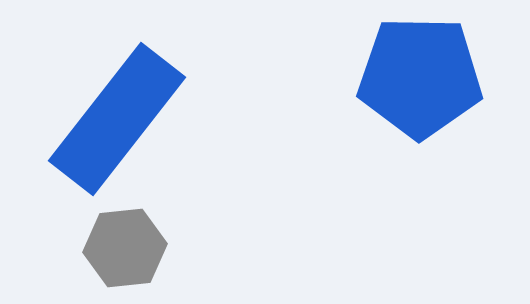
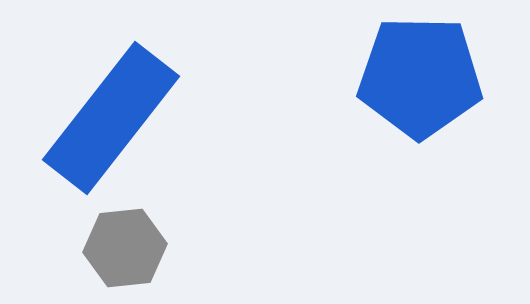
blue rectangle: moved 6 px left, 1 px up
